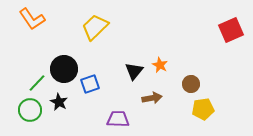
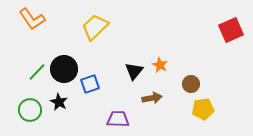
green line: moved 11 px up
